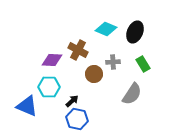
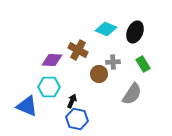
brown circle: moved 5 px right
black arrow: rotated 24 degrees counterclockwise
